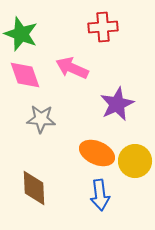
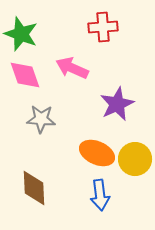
yellow circle: moved 2 px up
